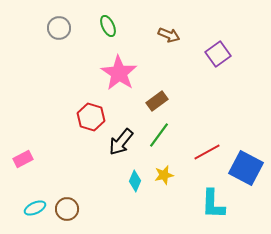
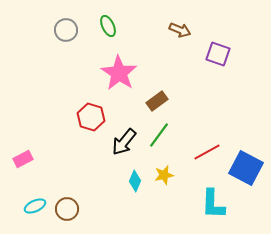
gray circle: moved 7 px right, 2 px down
brown arrow: moved 11 px right, 5 px up
purple square: rotated 35 degrees counterclockwise
black arrow: moved 3 px right
cyan ellipse: moved 2 px up
